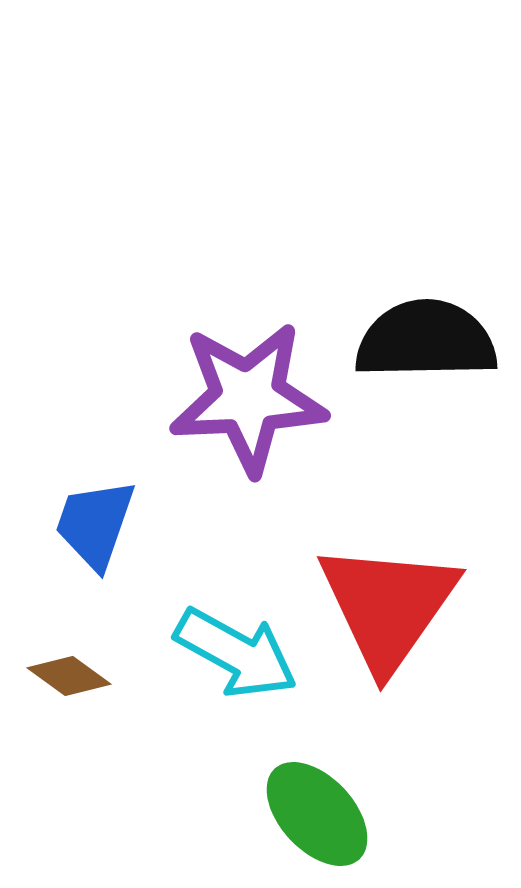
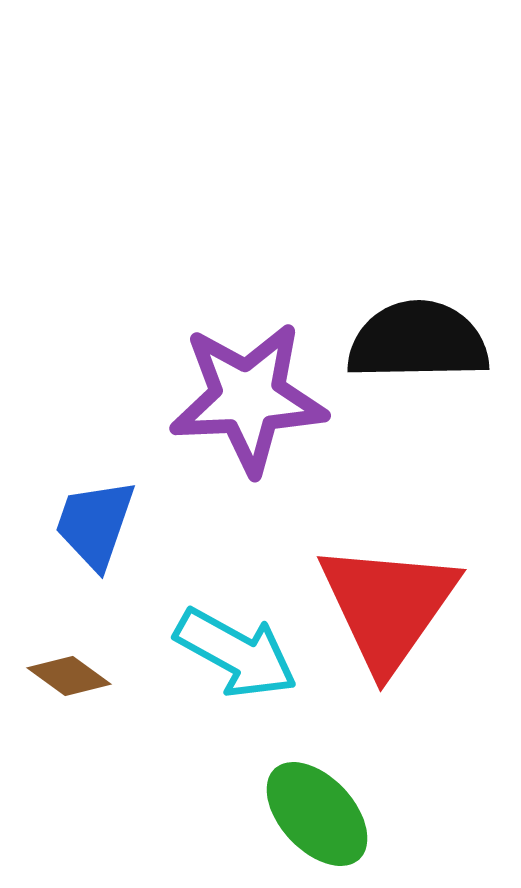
black semicircle: moved 8 px left, 1 px down
